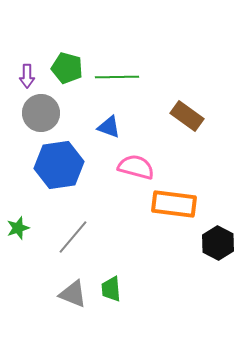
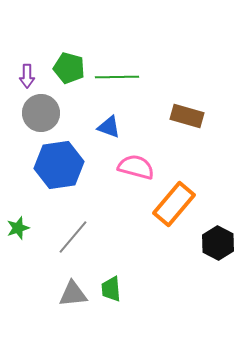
green pentagon: moved 2 px right
brown rectangle: rotated 20 degrees counterclockwise
orange rectangle: rotated 57 degrees counterclockwise
gray triangle: rotated 28 degrees counterclockwise
